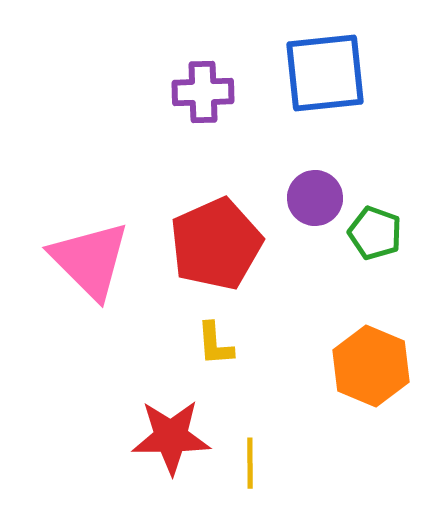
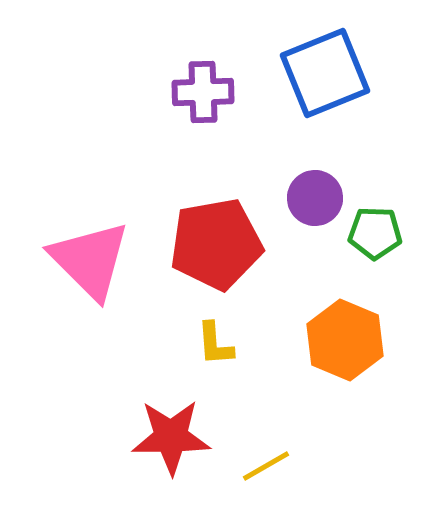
blue square: rotated 16 degrees counterclockwise
green pentagon: rotated 18 degrees counterclockwise
red pentagon: rotated 14 degrees clockwise
orange hexagon: moved 26 px left, 26 px up
yellow line: moved 16 px right, 3 px down; rotated 60 degrees clockwise
